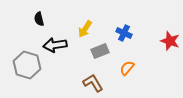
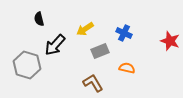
yellow arrow: rotated 24 degrees clockwise
black arrow: rotated 40 degrees counterclockwise
orange semicircle: rotated 63 degrees clockwise
